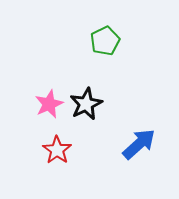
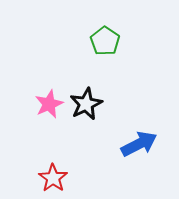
green pentagon: rotated 12 degrees counterclockwise
blue arrow: rotated 15 degrees clockwise
red star: moved 4 px left, 28 px down
